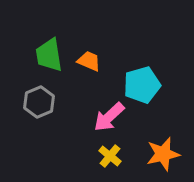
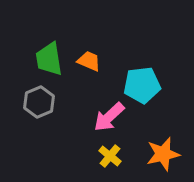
green trapezoid: moved 4 px down
cyan pentagon: rotated 9 degrees clockwise
